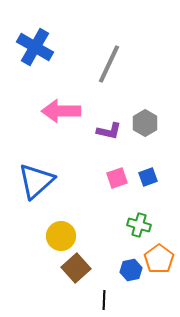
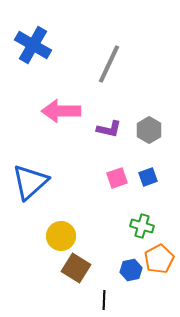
blue cross: moved 2 px left, 2 px up
gray hexagon: moved 4 px right, 7 px down
purple L-shape: moved 2 px up
blue triangle: moved 6 px left, 1 px down
green cross: moved 3 px right, 1 px down
orange pentagon: rotated 8 degrees clockwise
brown square: rotated 16 degrees counterclockwise
